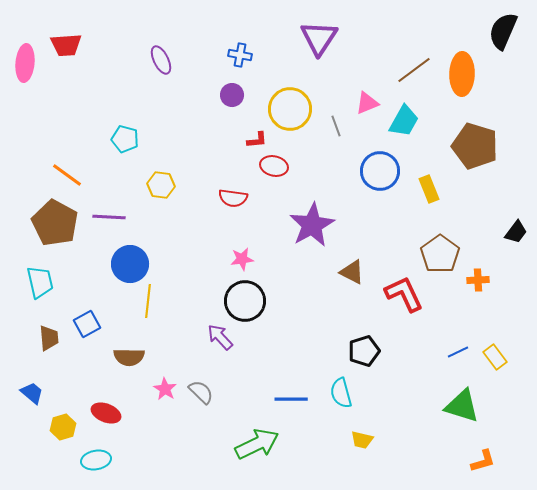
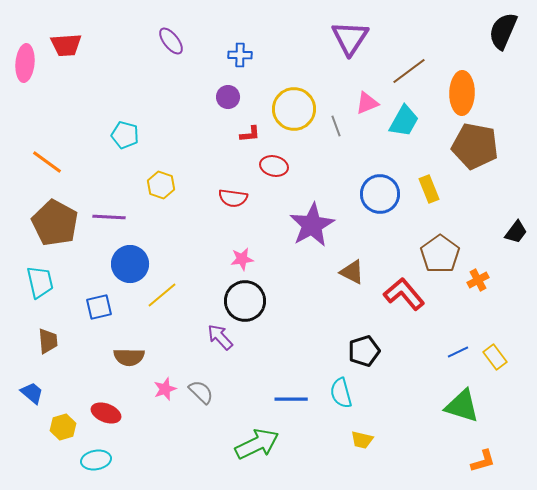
purple triangle at (319, 38): moved 31 px right
blue cross at (240, 55): rotated 10 degrees counterclockwise
purple ellipse at (161, 60): moved 10 px right, 19 px up; rotated 12 degrees counterclockwise
brown line at (414, 70): moved 5 px left, 1 px down
orange ellipse at (462, 74): moved 19 px down
purple circle at (232, 95): moved 4 px left, 2 px down
yellow circle at (290, 109): moved 4 px right
cyan pentagon at (125, 139): moved 4 px up
red L-shape at (257, 140): moved 7 px left, 6 px up
brown pentagon at (475, 146): rotated 6 degrees counterclockwise
blue circle at (380, 171): moved 23 px down
orange line at (67, 175): moved 20 px left, 13 px up
yellow hexagon at (161, 185): rotated 12 degrees clockwise
orange cross at (478, 280): rotated 25 degrees counterclockwise
red L-shape at (404, 294): rotated 15 degrees counterclockwise
yellow line at (148, 301): moved 14 px right, 6 px up; rotated 44 degrees clockwise
blue square at (87, 324): moved 12 px right, 17 px up; rotated 16 degrees clockwise
brown trapezoid at (49, 338): moved 1 px left, 3 px down
pink star at (165, 389): rotated 20 degrees clockwise
